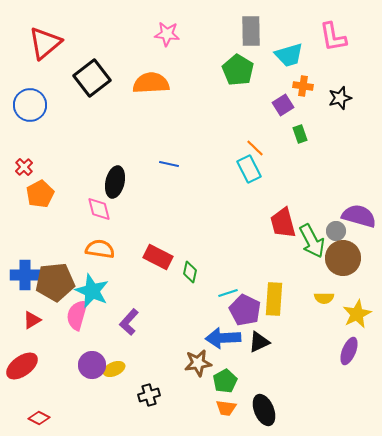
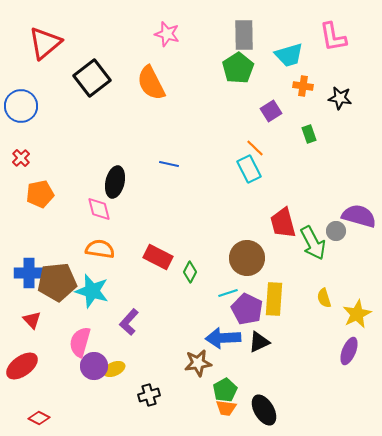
gray rectangle at (251, 31): moved 7 px left, 4 px down
pink star at (167, 34): rotated 10 degrees clockwise
green pentagon at (238, 70): moved 2 px up; rotated 8 degrees clockwise
orange semicircle at (151, 83): rotated 114 degrees counterclockwise
black star at (340, 98): rotated 25 degrees clockwise
blue circle at (30, 105): moved 9 px left, 1 px down
purple square at (283, 105): moved 12 px left, 6 px down
green rectangle at (300, 134): moved 9 px right
red cross at (24, 167): moved 3 px left, 9 px up
orange pentagon at (40, 194): rotated 16 degrees clockwise
green arrow at (312, 241): moved 1 px right, 2 px down
brown circle at (343, 258): moved 96 px left
green diamond at (190, 272): rotated 15 degrees clockwise
blue cross at (25, 275): moved 4 px right, 2 px up
brown pentagon at (55, 282): moved 2 px right
cyan star at (92, 291): rotated 8 degrees counterclockwise
yellow semicircle at (324, 298): rotated 72 degrees clockwise
purple pentagon at (245, 310): moved 2 px right, 1 px up
pink semicircle at (77, 315): moved 3 px right, 27 px down
red triangle at (32, 320): rotated 42 degrees counterclockwise
purple circle at (92, 365): moved 2 px right, 1 px down
green pentagon at (225, 381): moved 9 px down
black ellipse at (264, 410): rotated 8 degrees counterclockwise
